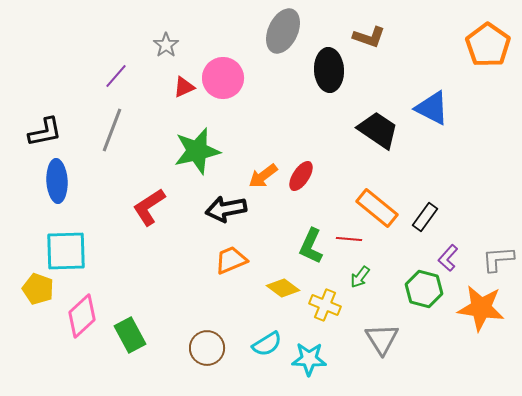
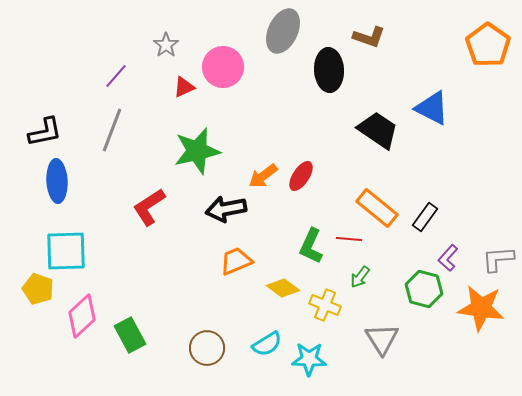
pink circle: moved 11 px up
orange trapezoid: moved 5 px right, 1 px down
